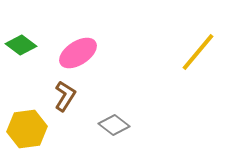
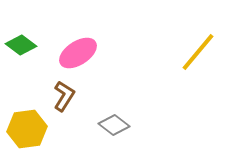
brown L-shape: moved 1 px left
